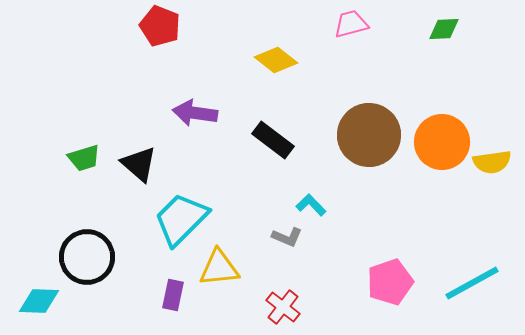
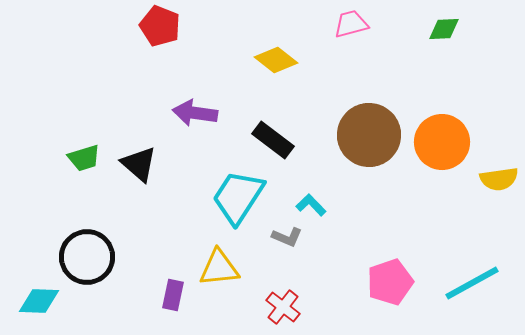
yellow semicircle: moved 7 px right, 17 px down
cyan trapezoid: moved 57 px right, 22 px up; rotated 12 degrees counterclockwise
